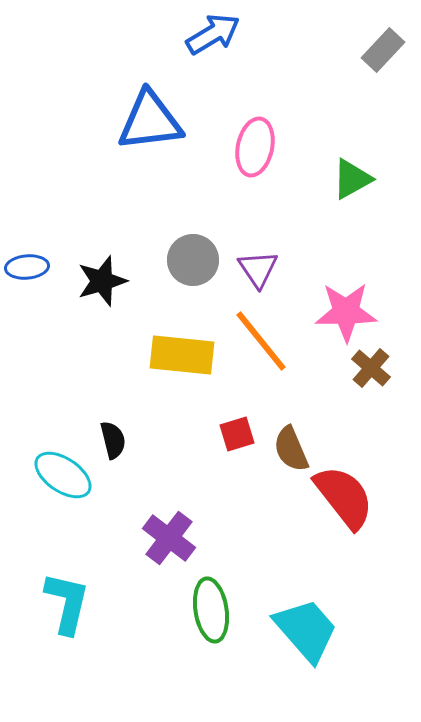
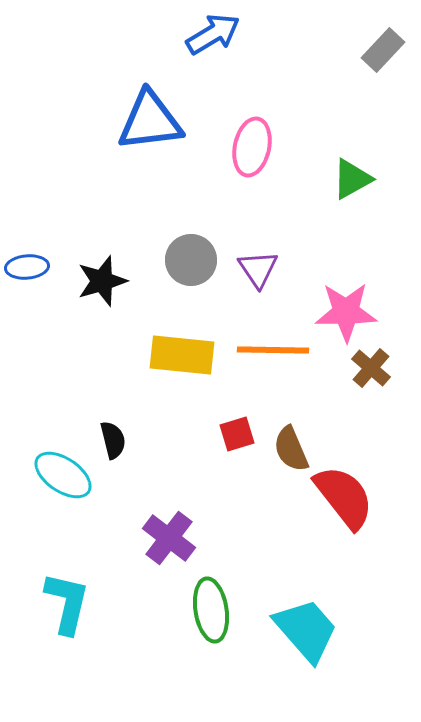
pink ellipse: moved 3 px left
gray circle: moved 2 px left
orange line: moved 12 px right, 9 px down; rotated 50 degrees counterclockwise
